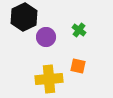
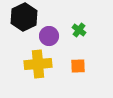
purple circle: moved 3 px right, 1 px up
orange square: rotated 14 degrees counterclockwise
yellow cross: moved 11 px left, 15 px up
